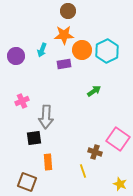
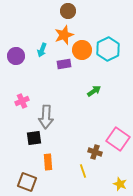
orange star: rotated 18 degrees counterclockwise
cyan hexagon: moved 1 px right, 2 px up
